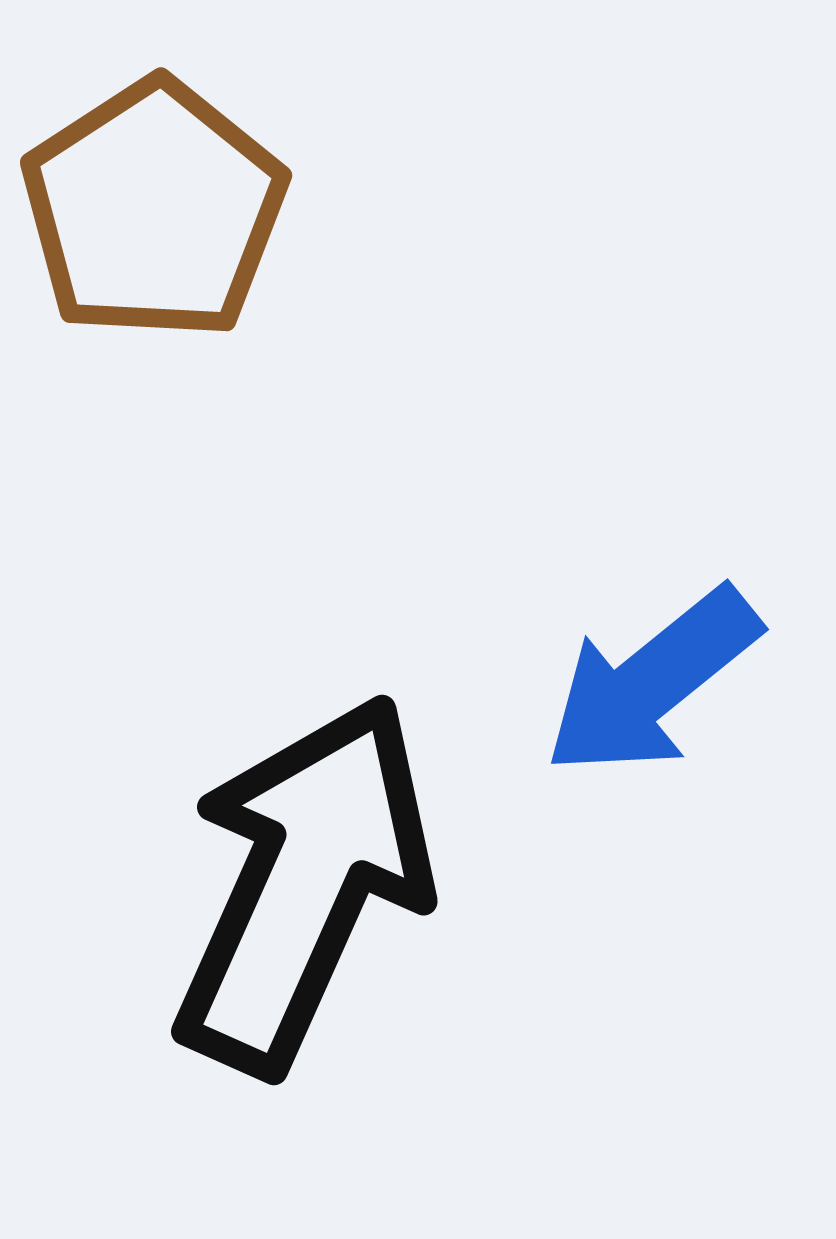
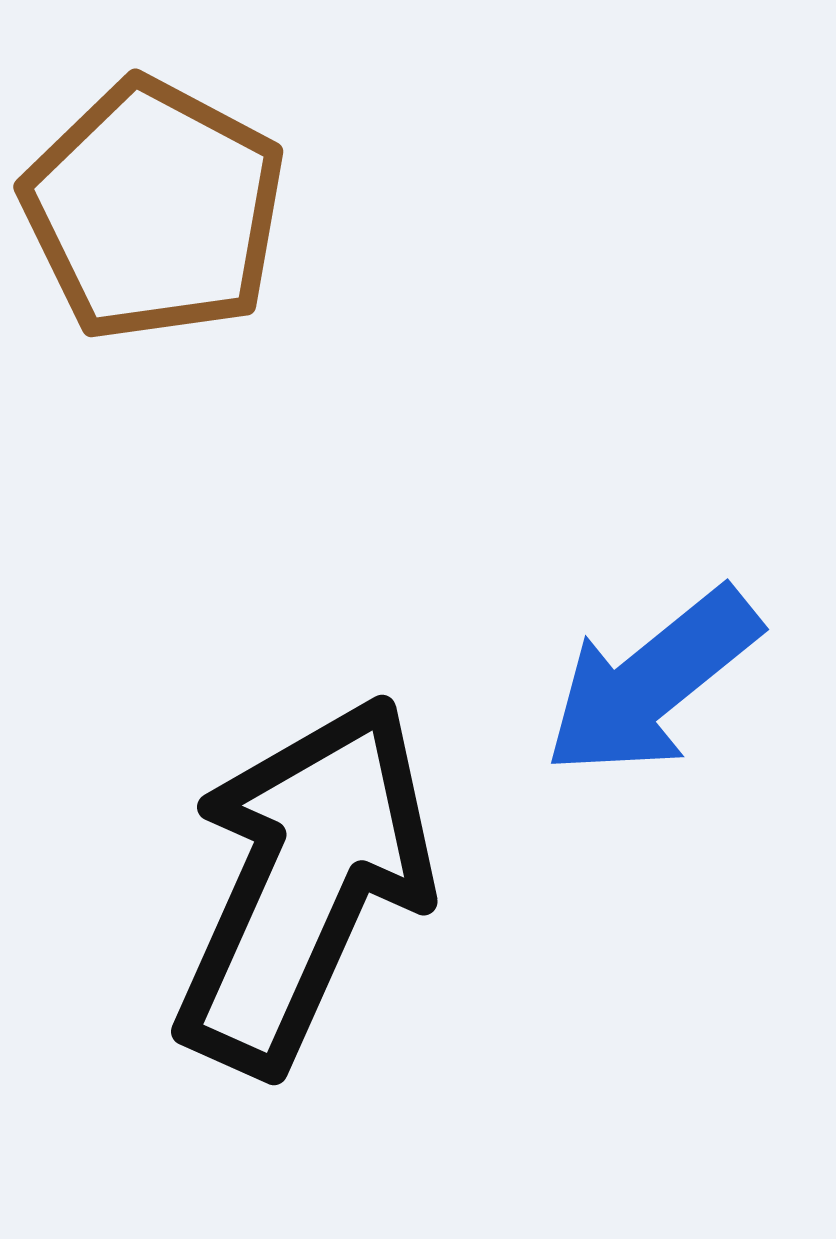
brown pentagon: rotated 11 degrees counterclockwise
